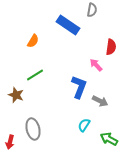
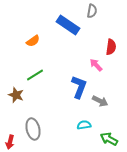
gray semicircle: moved 1 px down
orange semicircle: rotated 24 degrees clockwise
cyan semicircle: rotated 48 degrees clockwise
